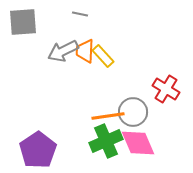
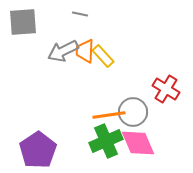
orange line: moved 1 px right, 1 px up
